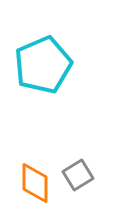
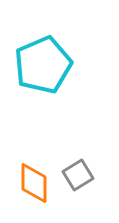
orange diamond: moved 1 px left
